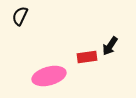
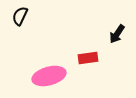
black arrow: moved 7 px right, 12 px up
red rectangle: moved 1 px right, 1 px down
